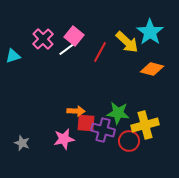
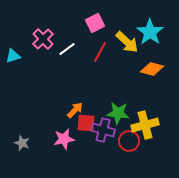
pink square: moved 21 px right, 13 px up; rotated 24 degrees clockwise
orange arrow: moved 1 px left, 1 px up; rotated 48 degrees counterclockwise
